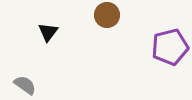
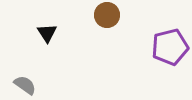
black triangle: moved 1 px left, 1 px down; rotated 10 degrees counterclockwise
